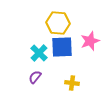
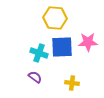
yellow hexagon: moved 3 px left, 5 px up
pink star: moved 2 px left, 1 px down; rotated 18 degrees clockwise
cyan cross: rotated 24 degrees counterclockwise
purple semicircle: rotated 88 degrees clockwise
